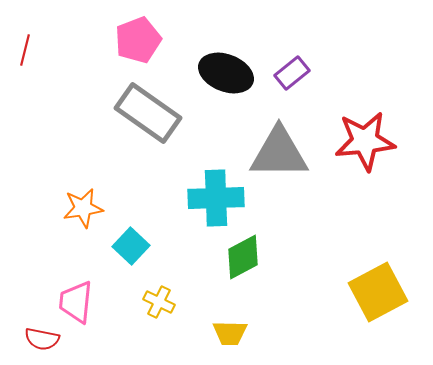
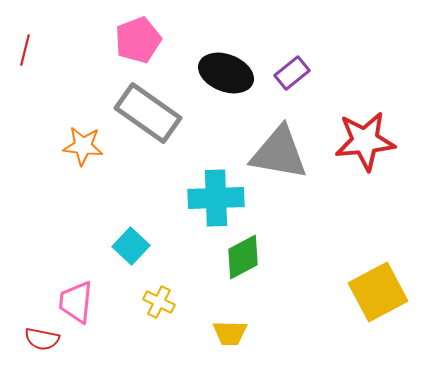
gray triangle: rotated 10 degrees clockwise
orange star: moved 62 px up; rotated 15 degrees clockwise
